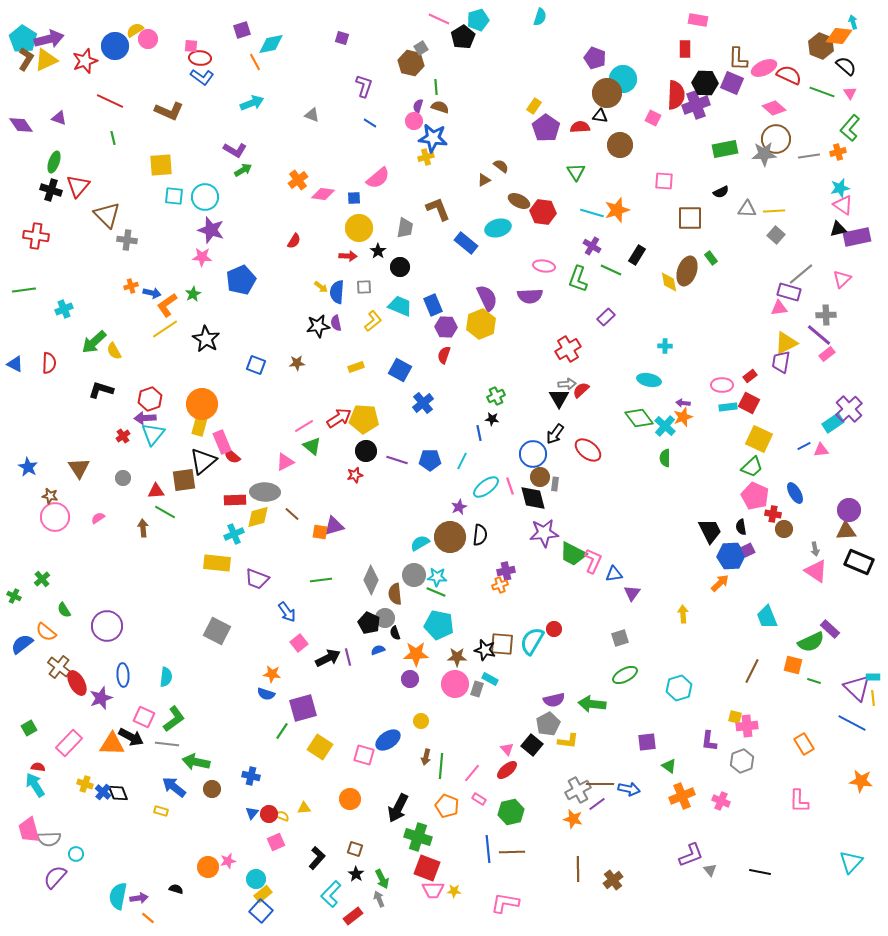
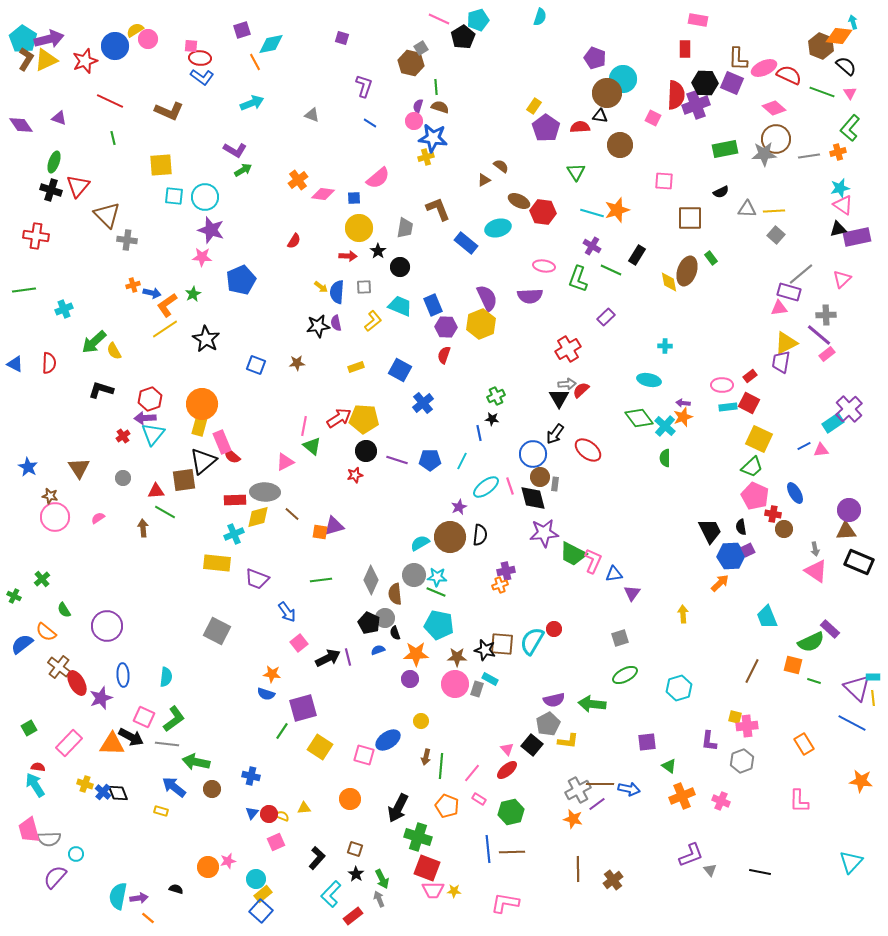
orange cross at (131, 286): moved 2 px right, 1 px up
pink line at (304, 426): rotated 48 degrees counterclockwise
